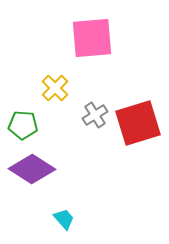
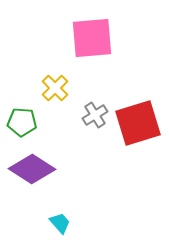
green pentagon: moved 1 px left, 3 px up
cyan trapezoid: moved 4 px left, 4 px down
